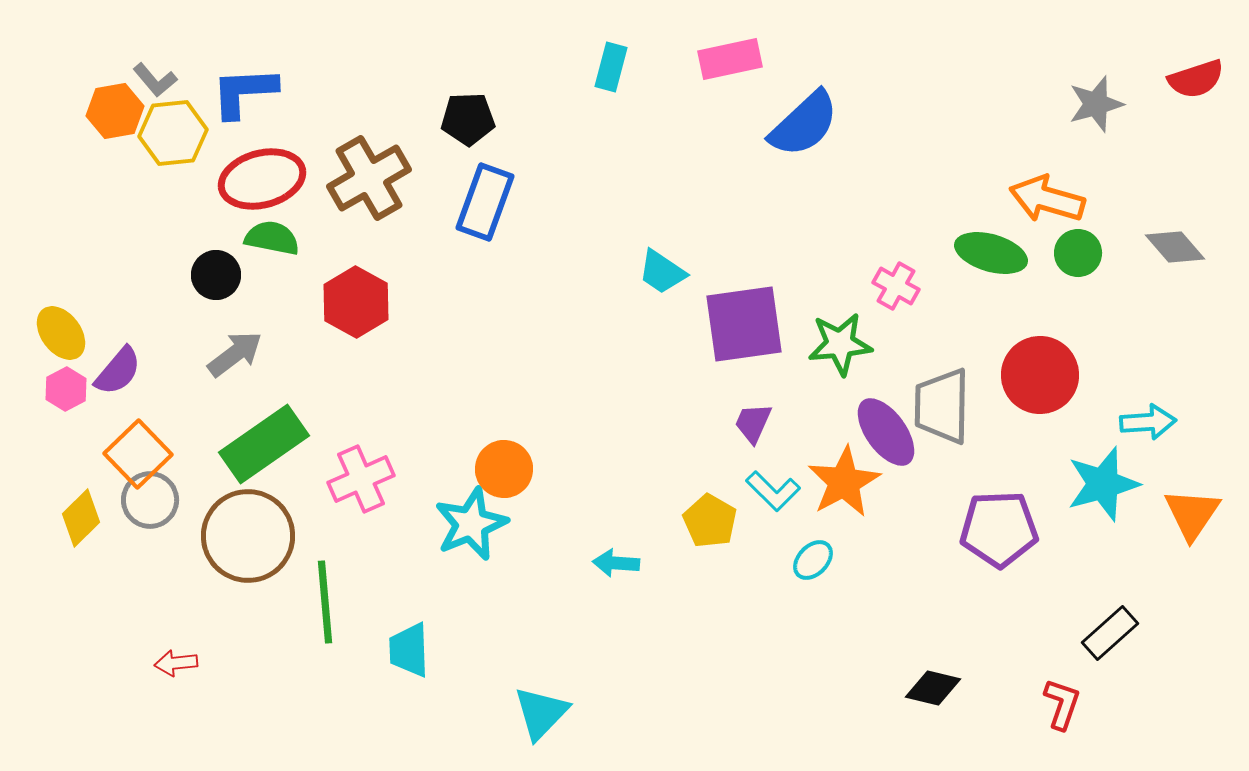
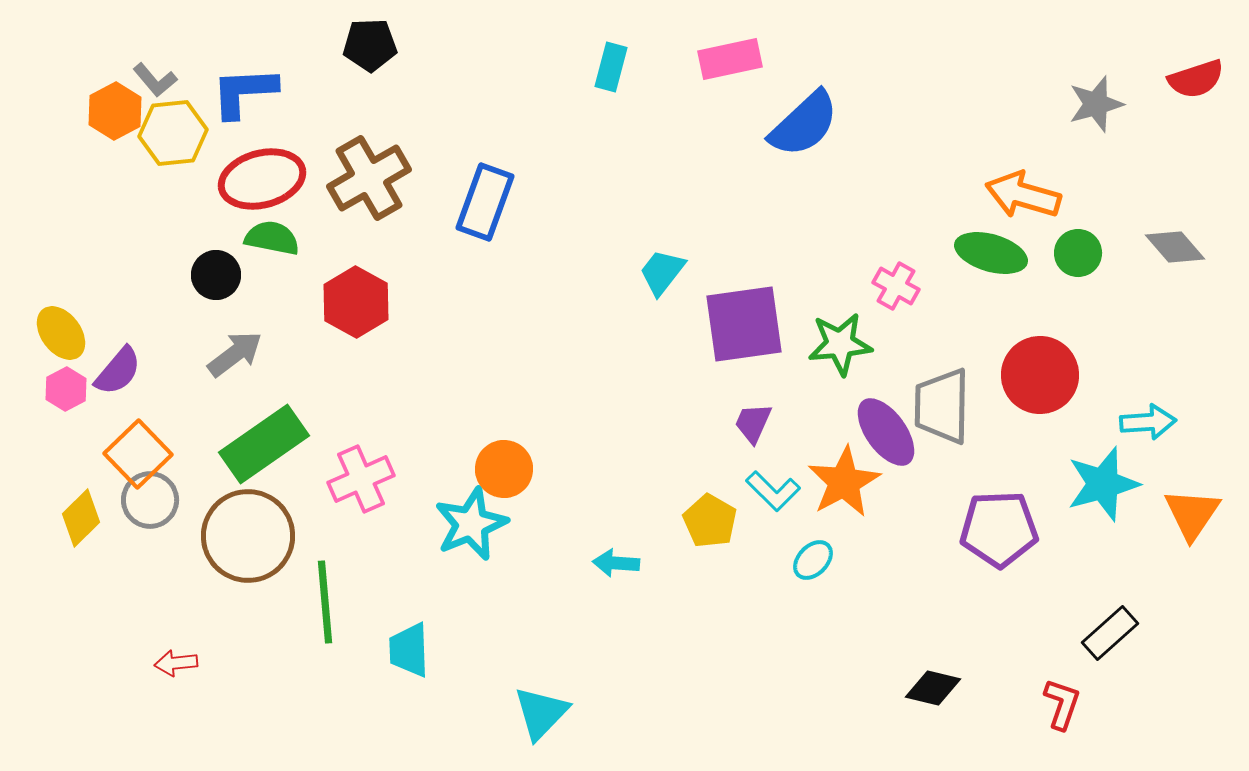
orange hexagon at (115, 111): rotated 18 degrees counterclockwise
black pentagon at (468, 119): moved 98 px left, 74 px up
orange arrow at (1047, 199): moved 24 px left, 4 px up
cyan trapezoid at (662, 272): rotated 94 degrees clockwise
